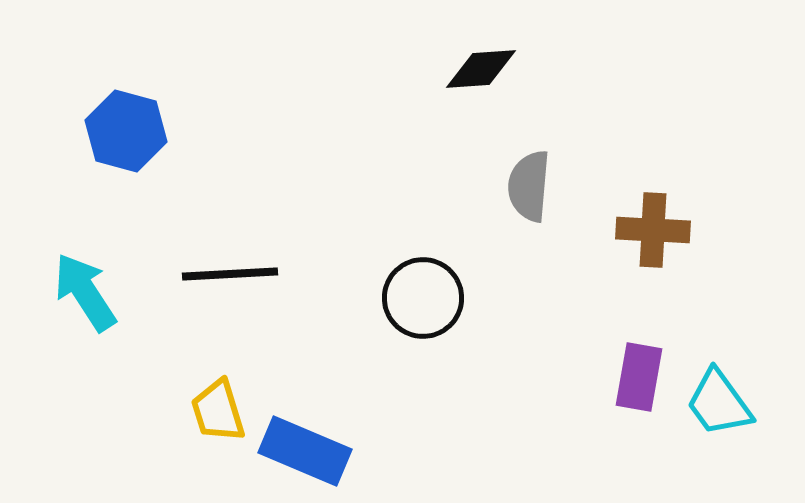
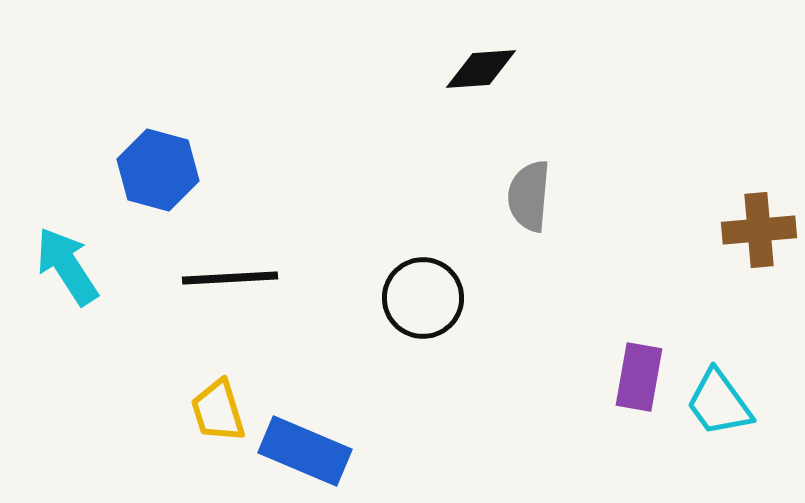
blue hexagon: moved 32 px right, 39 px down
gray semicircle: moved 10 px down
brown cross: moved 106 px right; rotated 8 degrees counterclockwise
black line: moved 4 px down
cyan arrow: moved 18 px left, 26 px up
